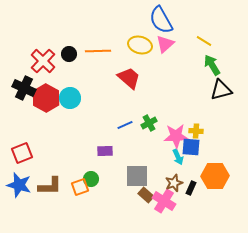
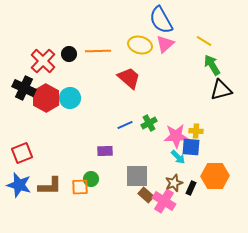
cyan arrow: rotated 21 degrees counterclockwise
orange square: rotated 18 degrees clockwise
